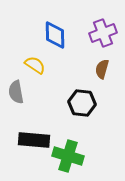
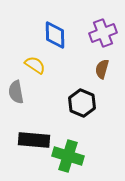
black hexagon: rotated 16 degrees clockwise
